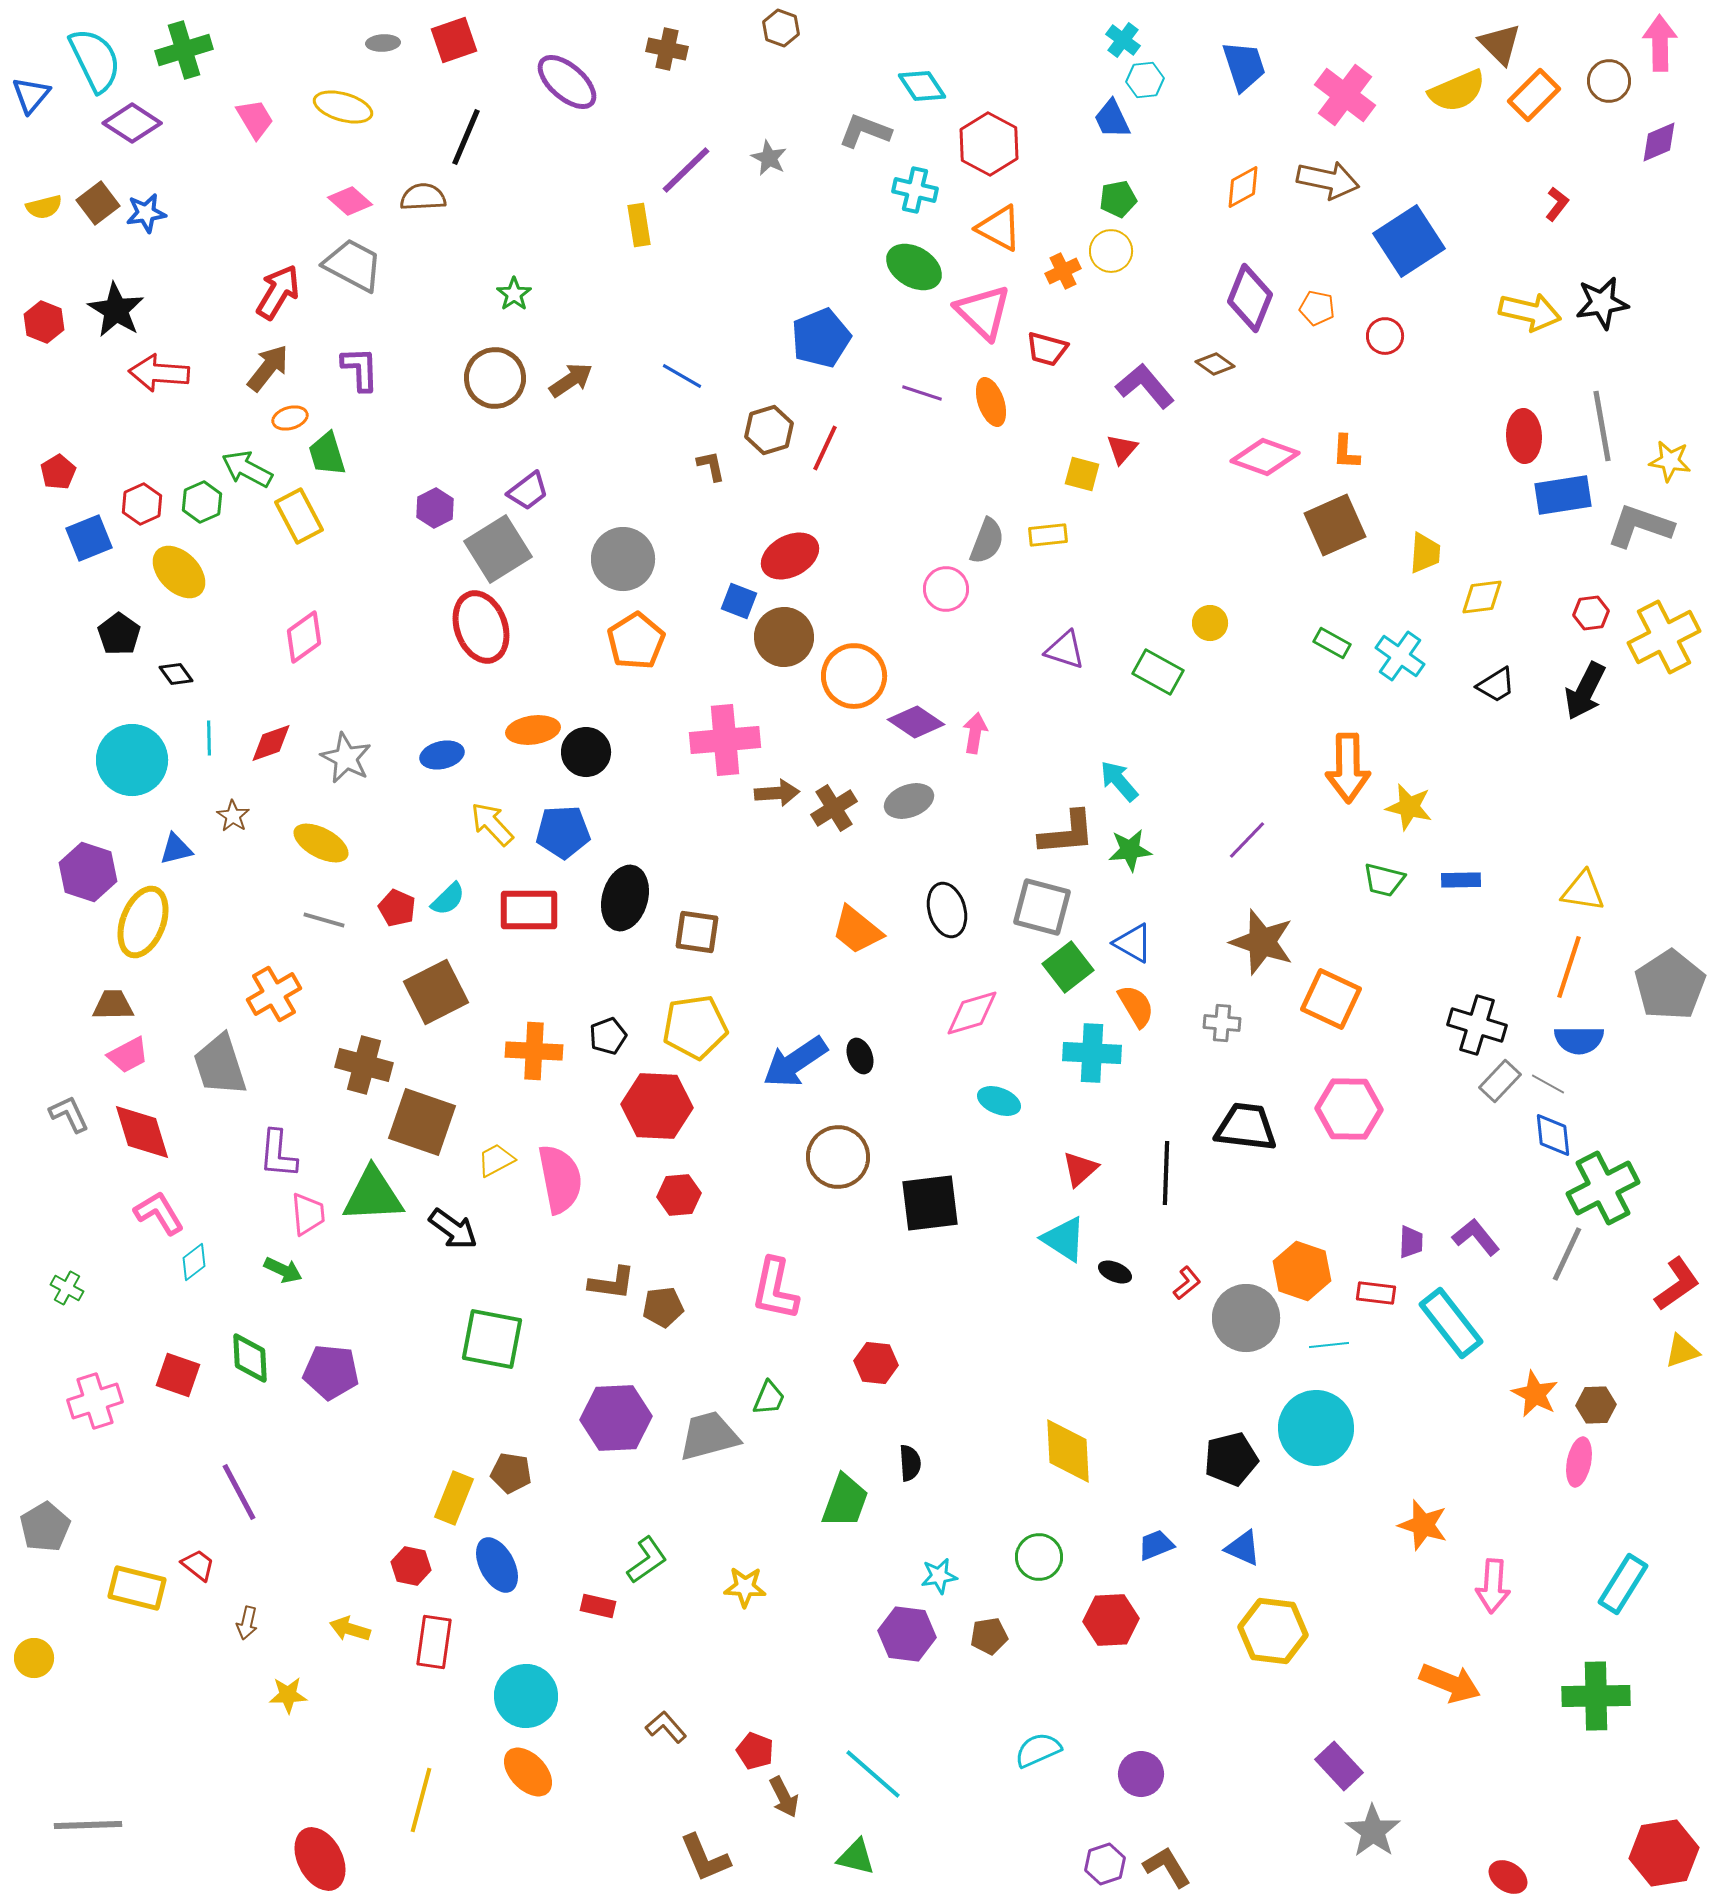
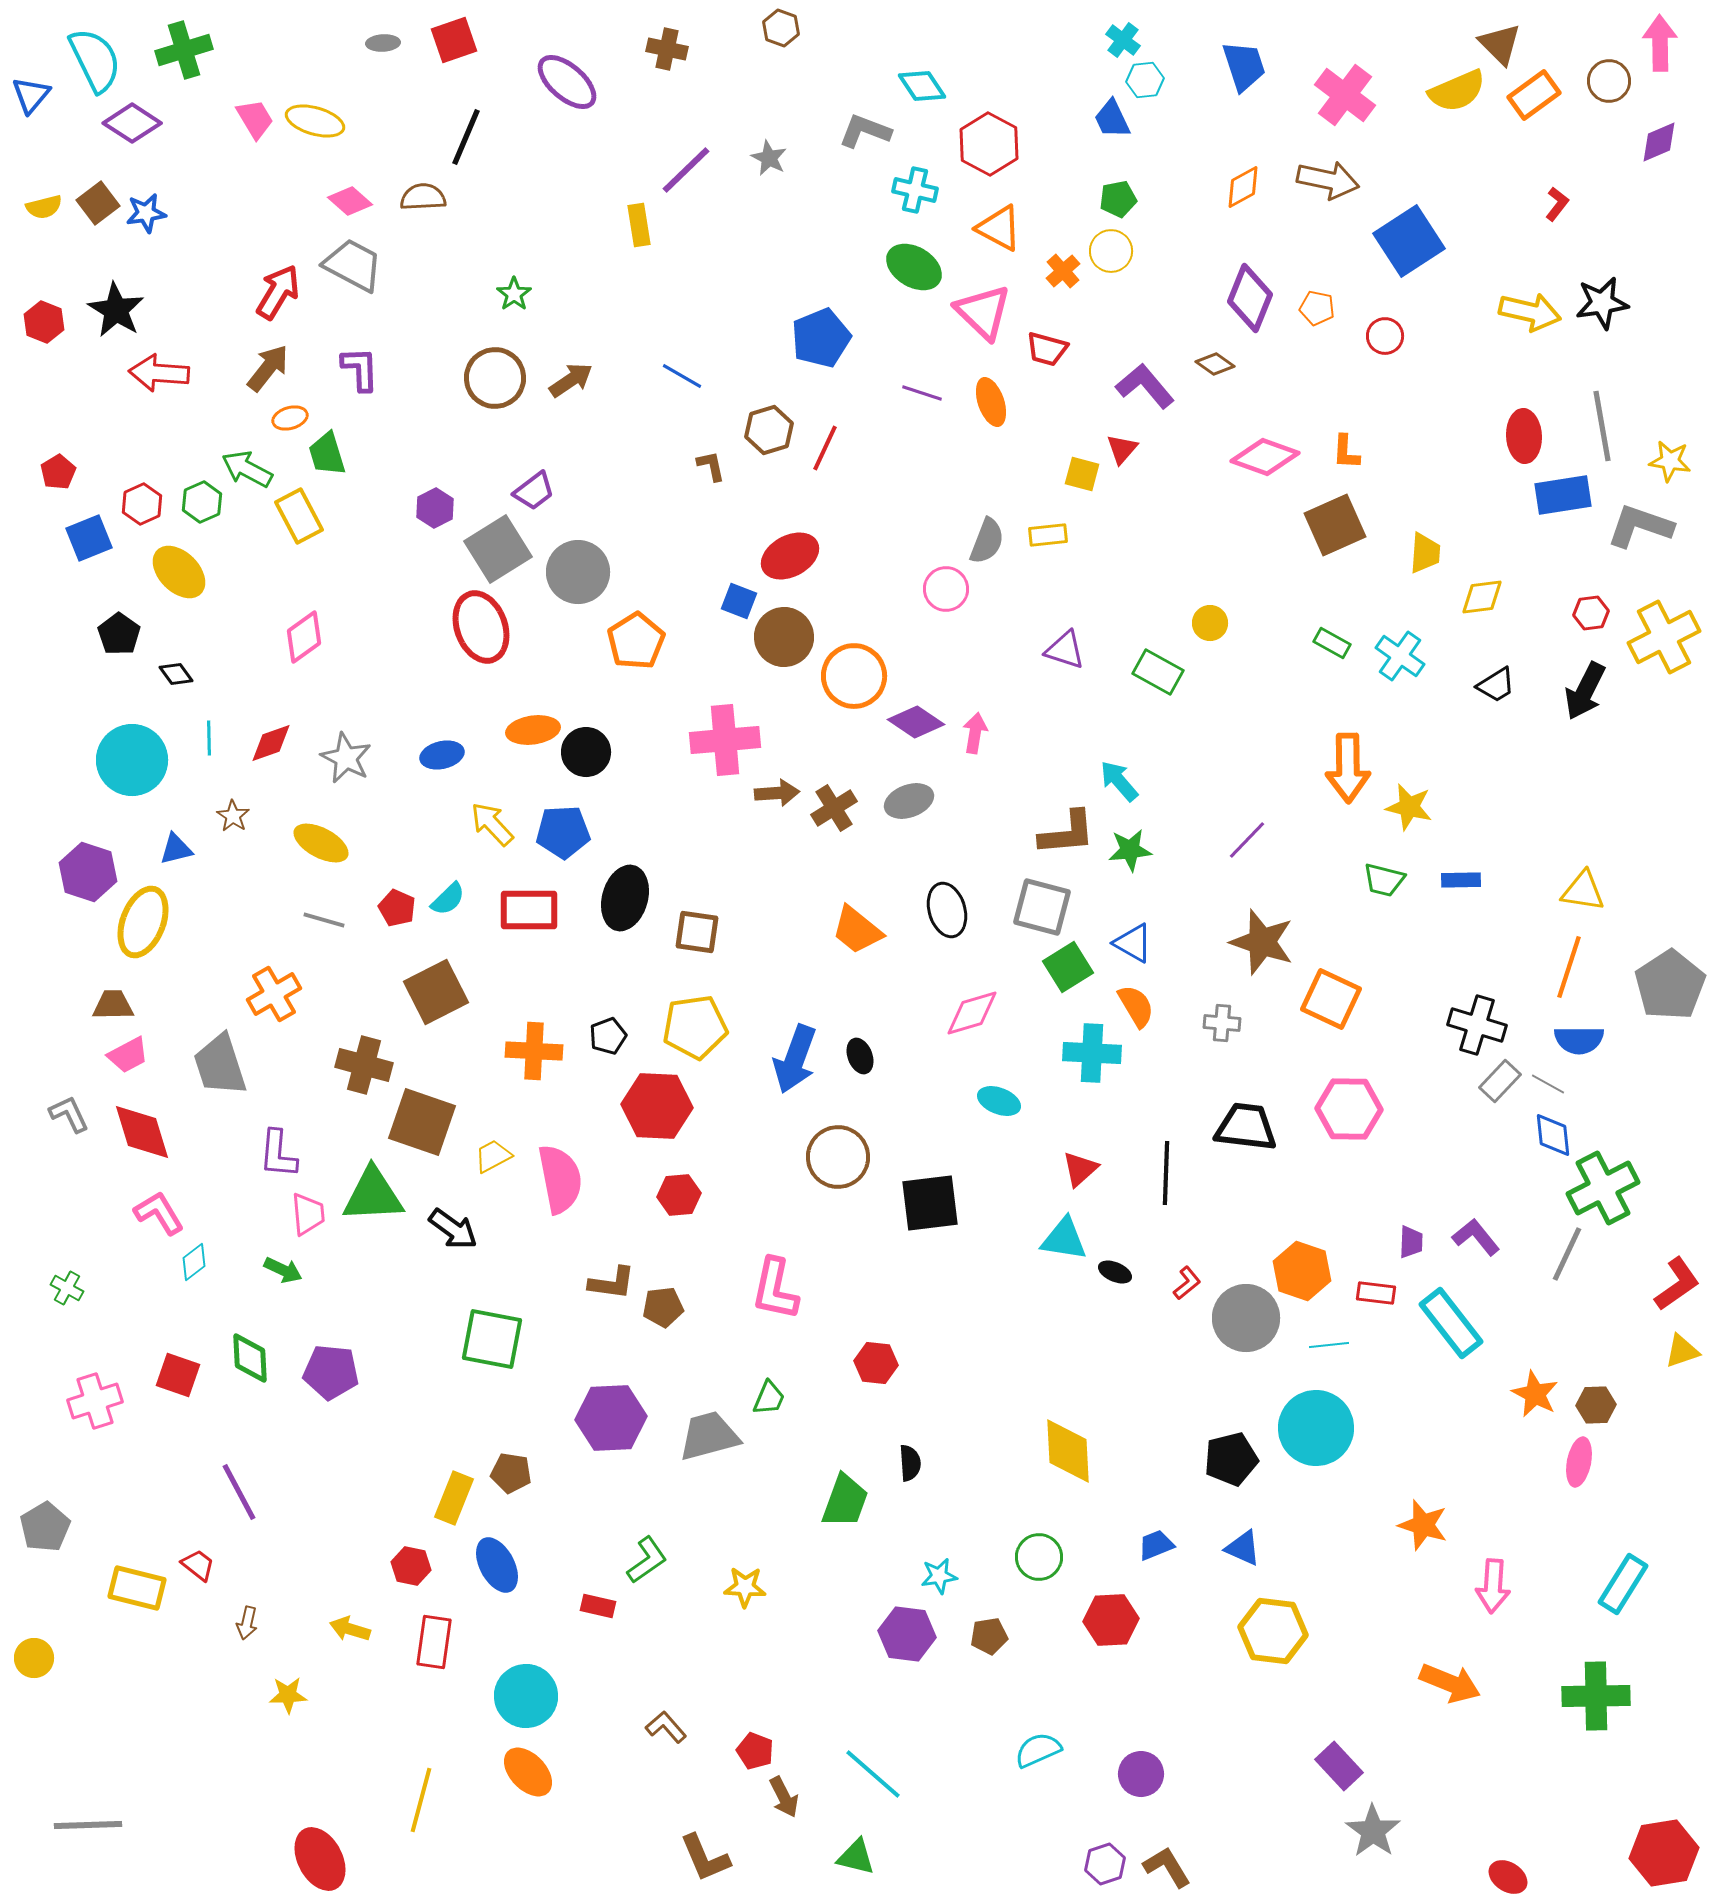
orange rectangle at (1534, 95): rotated 9 degrees clockwise
yellow ellipse at (343, 107): moved 28 px left, 14 px down
orange cross at (1063, 271): rotated 16 degrees counterclockwise
purple trapezoid at (528, 491): moved 6 px right
gray circle at (623, 559): moved 45 px left, 13 px down
green square at (1068, 967): rotated 6 degrees clockwise
blue arrow at (795, 1062): moved 3 px up; rotated 36 degrees counterclockwise
yellow trapezoid at (496, 1160): moved 3 px left, 4 px up
cyan triangle at (1064, 1239): rotated 24 degrees counterclockwise
purple hexagon at (616, 1418): moved 5 px left
